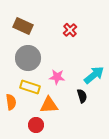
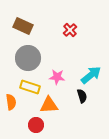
cyan arrow: moved 3 px left
